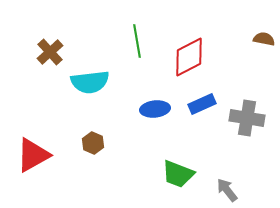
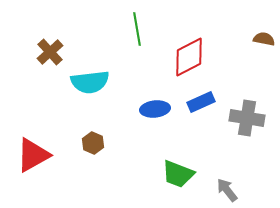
green line: moved 12 px up
blue rectangle: moved 1 px left, 2 px up
